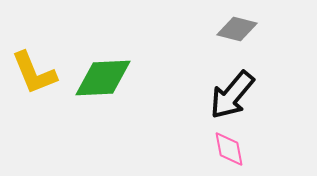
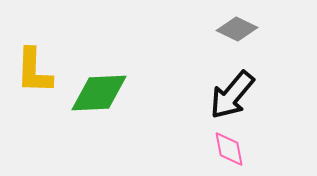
gray diamond: rotated 12 degrees clockwise
yellow L-shape: moved 2 px up; rotated 24 degrees clockwise
green diamond: moved 4 px left, 15 px down
